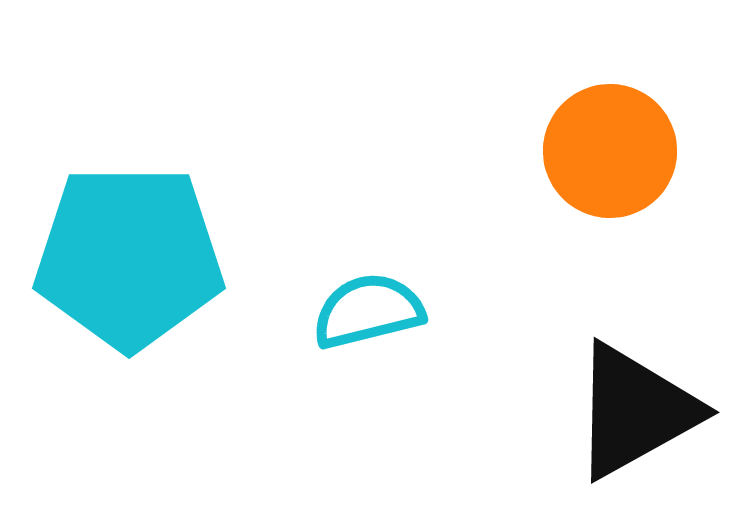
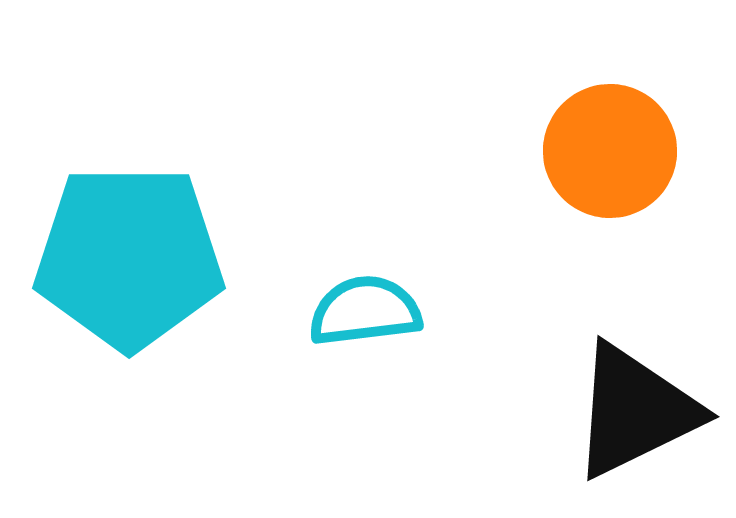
cyan semicircle: moved 3 px left; rotated 7 degrees clockwise
black triangle: rotated 3 degrees clockwise
